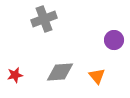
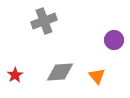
gray cross: moved 2 px down
red star: rotated 21 degrees counterclockwise
